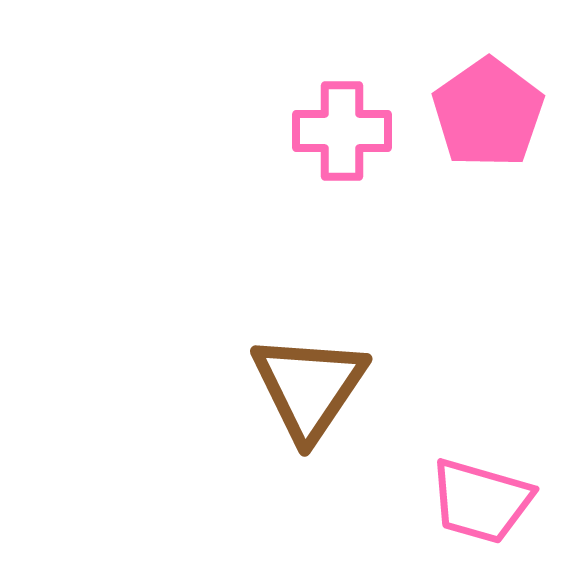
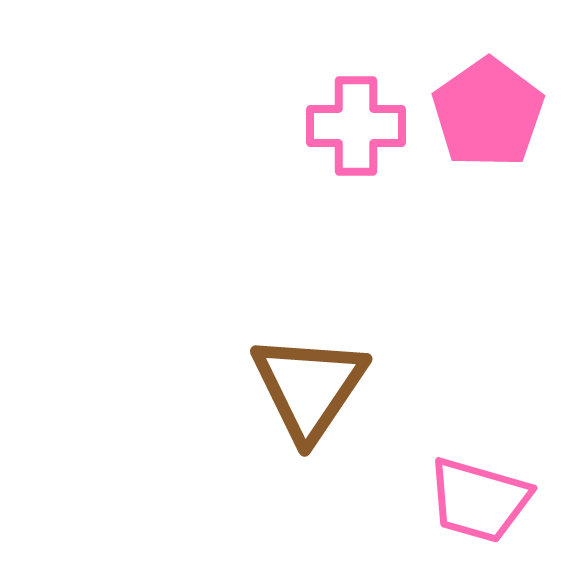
pink cross: moved 14 px right, 5 px up
pink trapezoid: moved 2 px left, 1 px up
